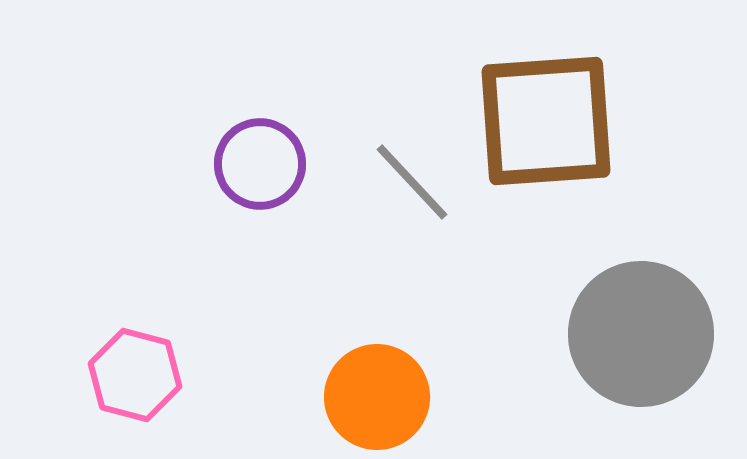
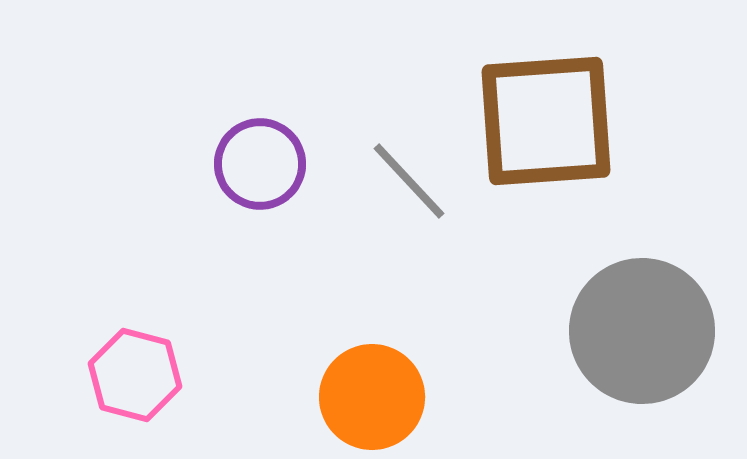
gray line: moved 3 px left, 1 px up
gray circle: moved 1 px right, 3 px up
orange circle: moved 5 px left
